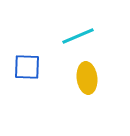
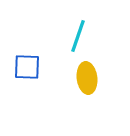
cyan line: rotated 48 degrees counterclockwise
